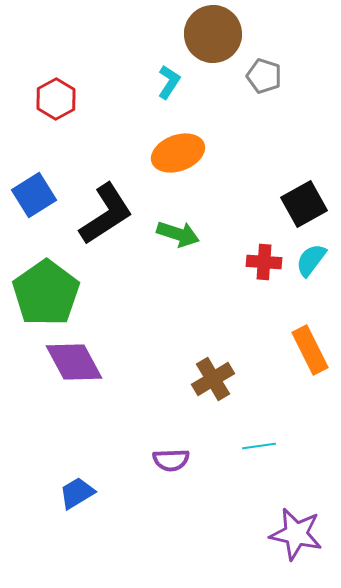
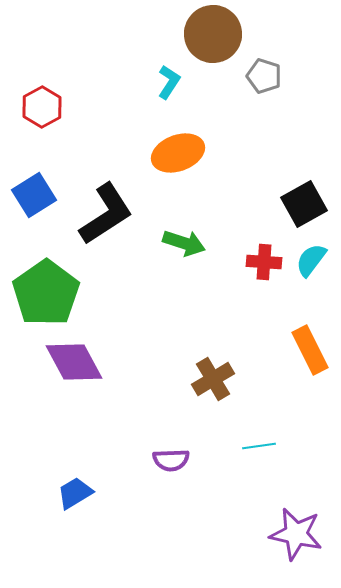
red hexagon: moved 14 px left, 8 px down
green arrow: moved 6 px right, 9 px down
blue trapezoid: moved 2 px left
